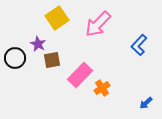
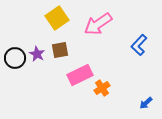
pink arrow: rotated 12 degrees clockwise
purple star: moved 1 px left, 10 px down
brown square: moved 8 px right, 10 px up
pink rectangle: rotated 20 degrees clockwise
